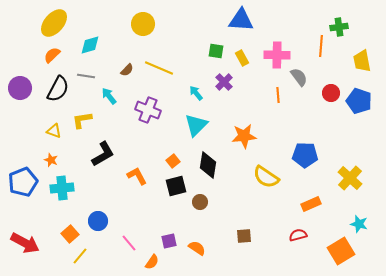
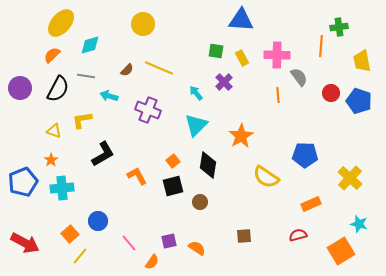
yellow ellipse at (54, 23): moved 7 px right
cyan arrow at (109, 96): rotated 36 degrees counterclockwise
orange star at (244, 136): moved 3 px left; rotated 25 degrees counterclockwise
orange star at (51, 160): rotated 16 degrees clockwise
black square at (176, 186): moved 3 px left
